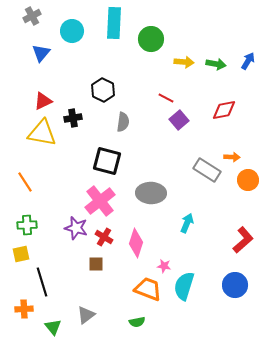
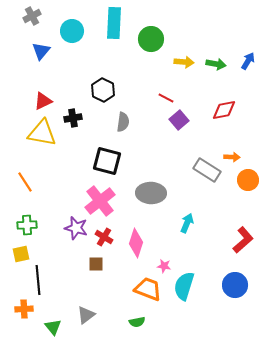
blue triangle: moved 2 px up
black line: moved 4 px left, 2 px up; rotated 12 degrees clockwise
